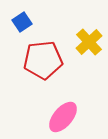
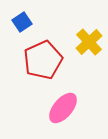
red pentagon: rotated 18 degrees counterclockwise
pink ellipse: moved 9 px up
